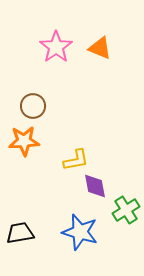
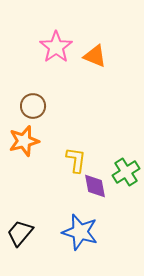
orange triangle: moved 5 px left, 8 px down
orange star: rotated 12 degrees counterclockwise
yellow L-shape: rotated 72 degrees counterclockwise
green cross: moved 38 px up
black trapezoid: rotated 40 degrees counterclockwise
